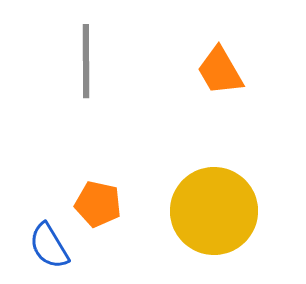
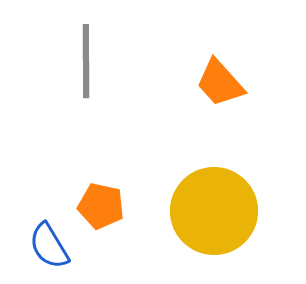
orange trapezoid: moved 12 px down; rotated 12 degrees counterclockwise
orange pentagon: moved 3 px right, 2 px down
